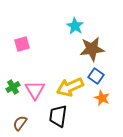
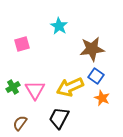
cyan star: moved 16 px left
black trapezoid: moved 1 px right, 2 px down; rotated 20 degrees clockwise
